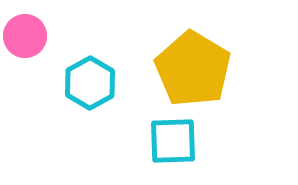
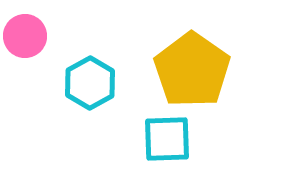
yellow pentagon: moved 1 px left, 1 px down; rotated 4 degrees clockwise
cyan square: moved 6 px left, 2 px up
